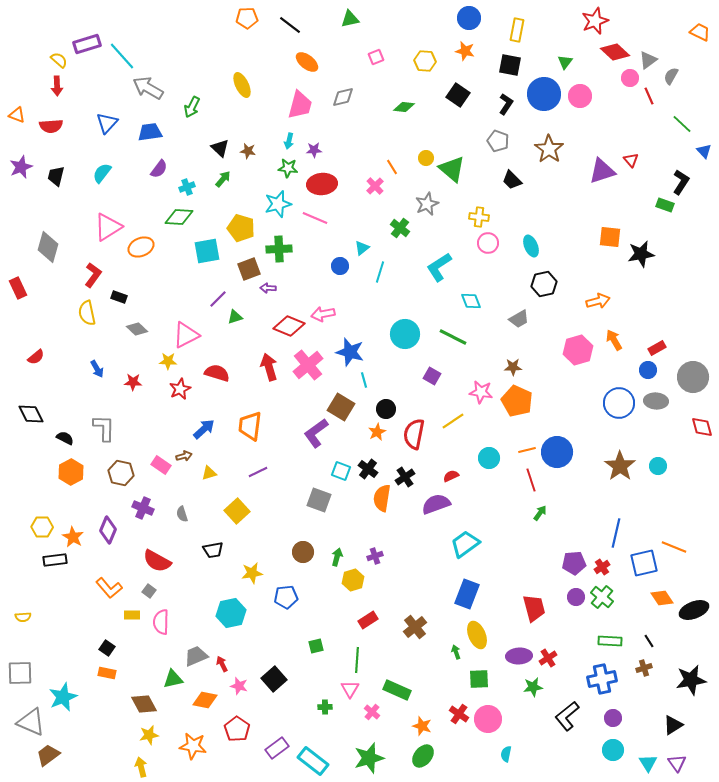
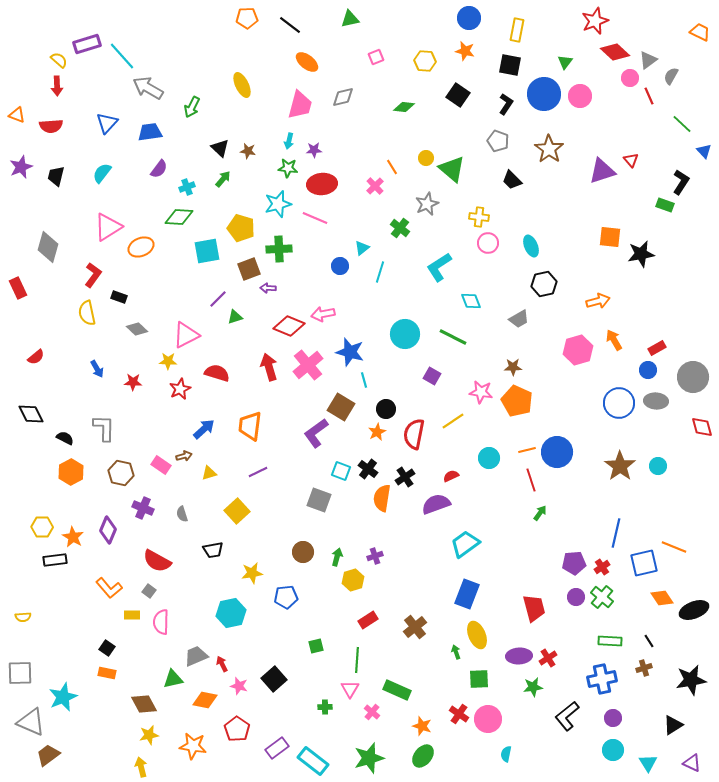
purple triangle at (677, 763): moved 15 px right; rotated 30 degrees counterclockwise
